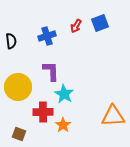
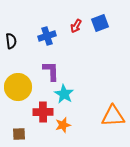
orange star: rotated 21 degrees clockwise
brown square: rotated 24 degrees counterclockwise
